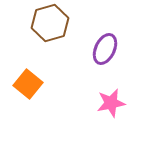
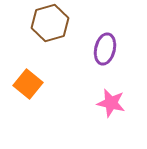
purple ellipse: rotated 12 degrees counterclockwise
pink star: rotated 24 degrees clockwise
